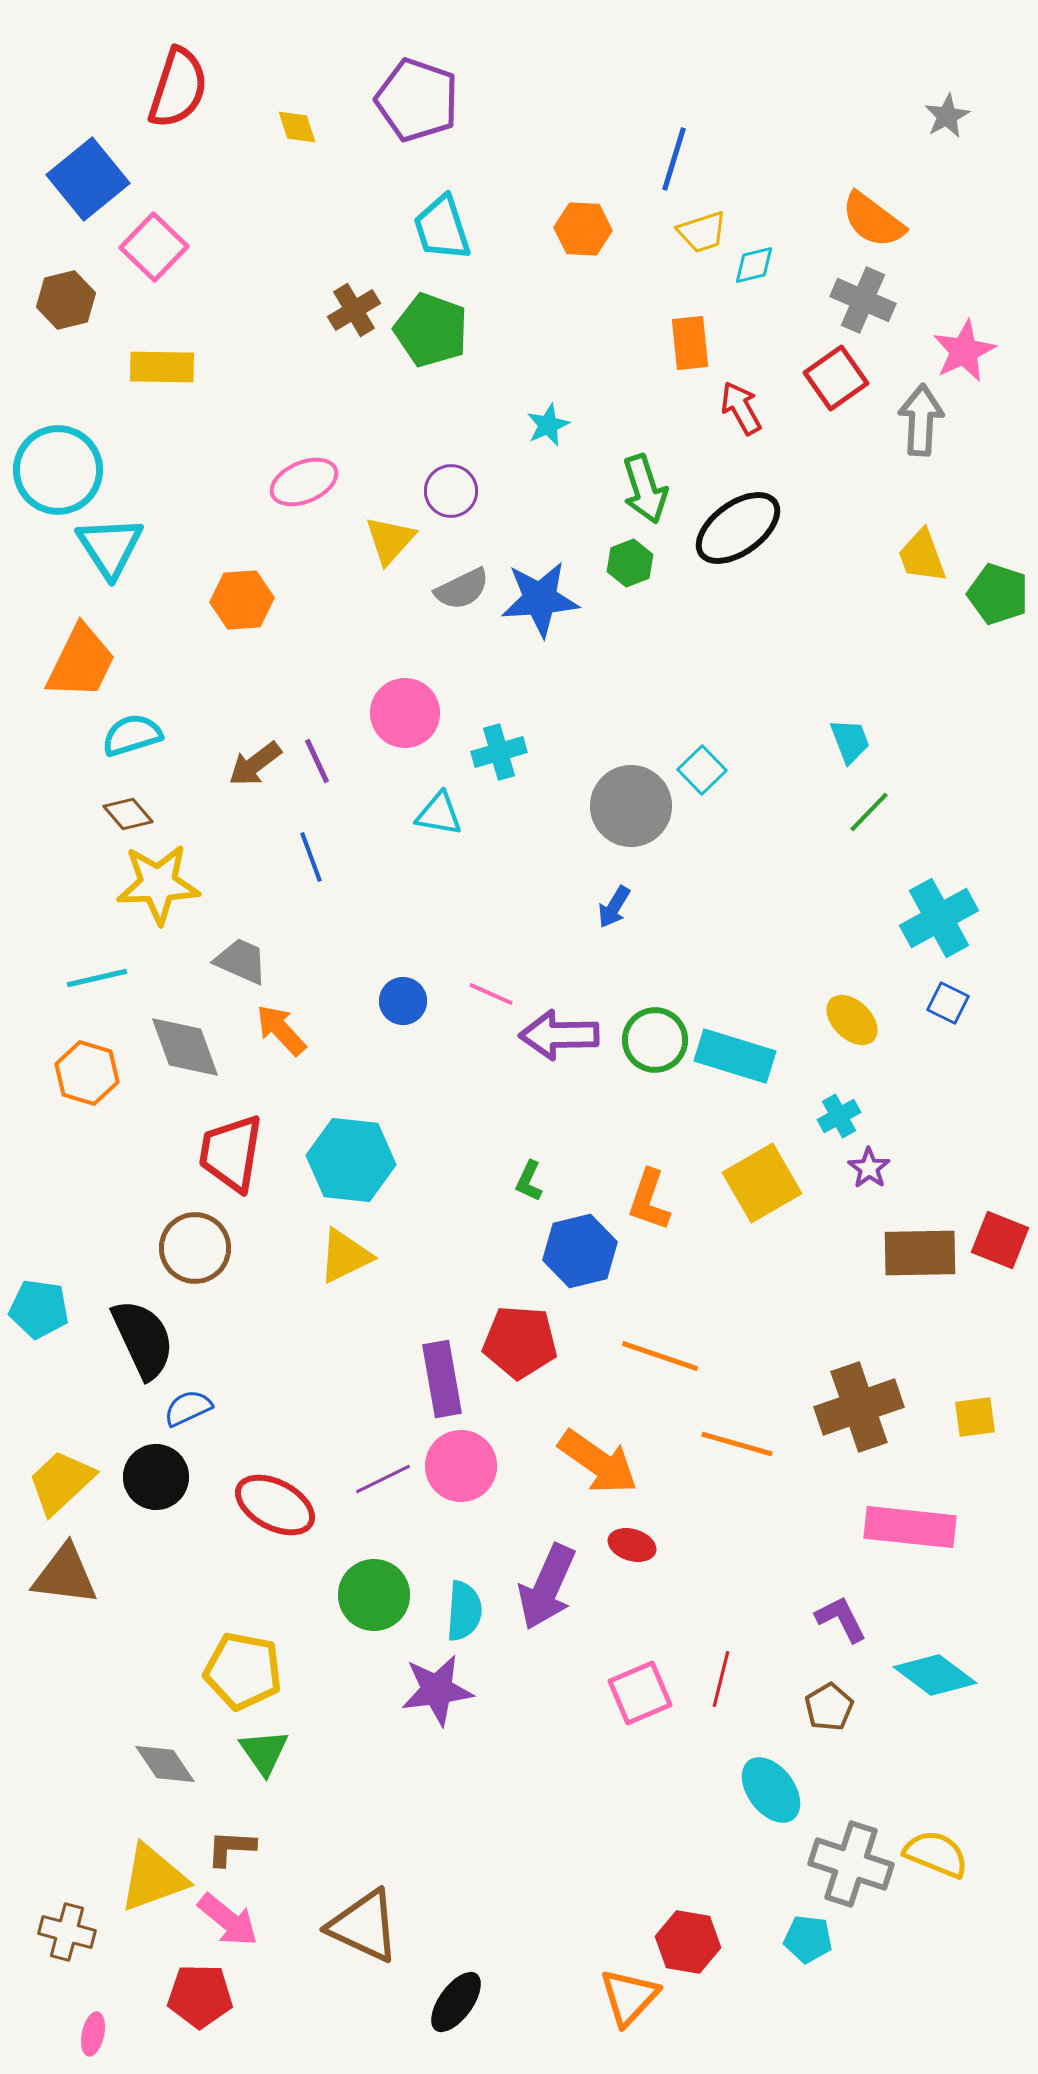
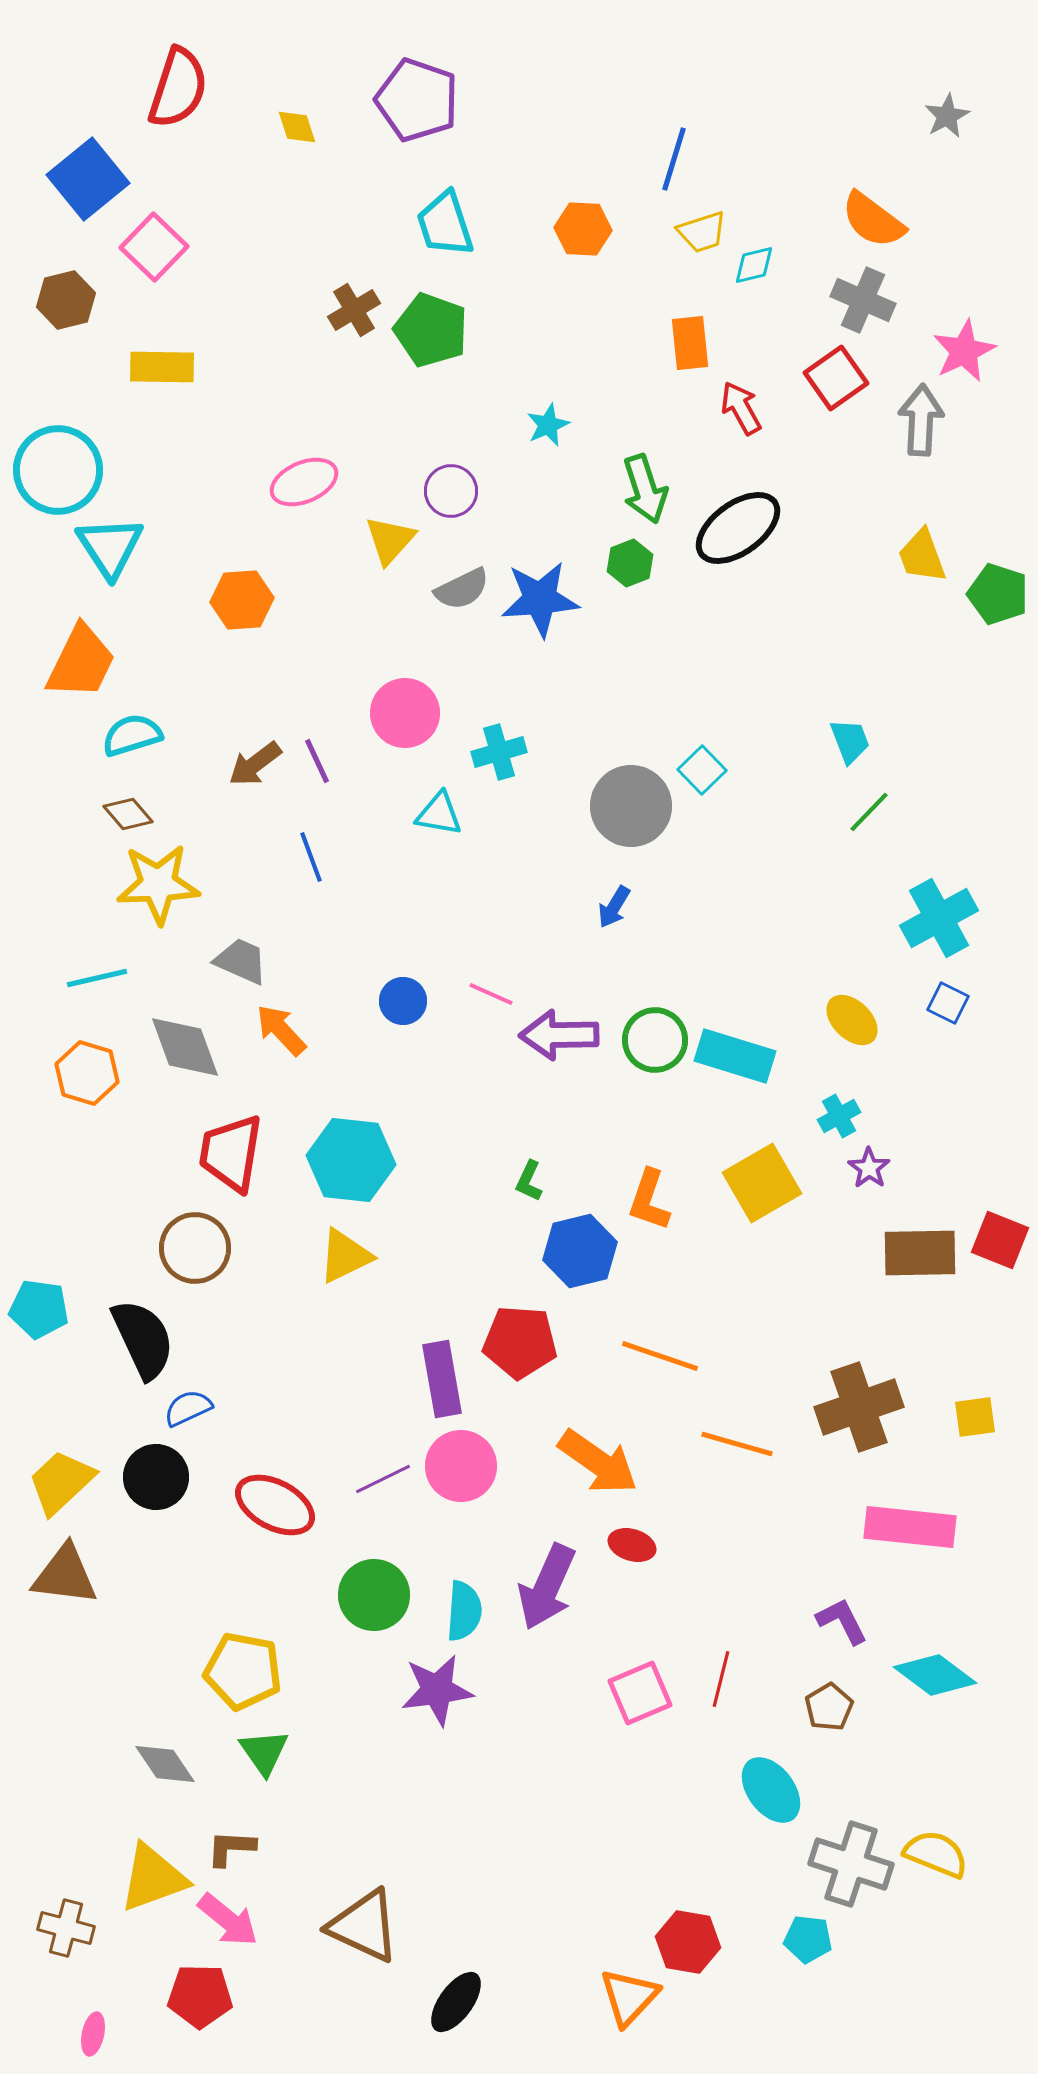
cyan trapezoid at (442, 228): moved 3 px right, 4 px up
purple L-shape at (841, 1619): moved 1 px right, 2 px down
brown cross at (67, 1932): moved 1 px left, 4 px up
